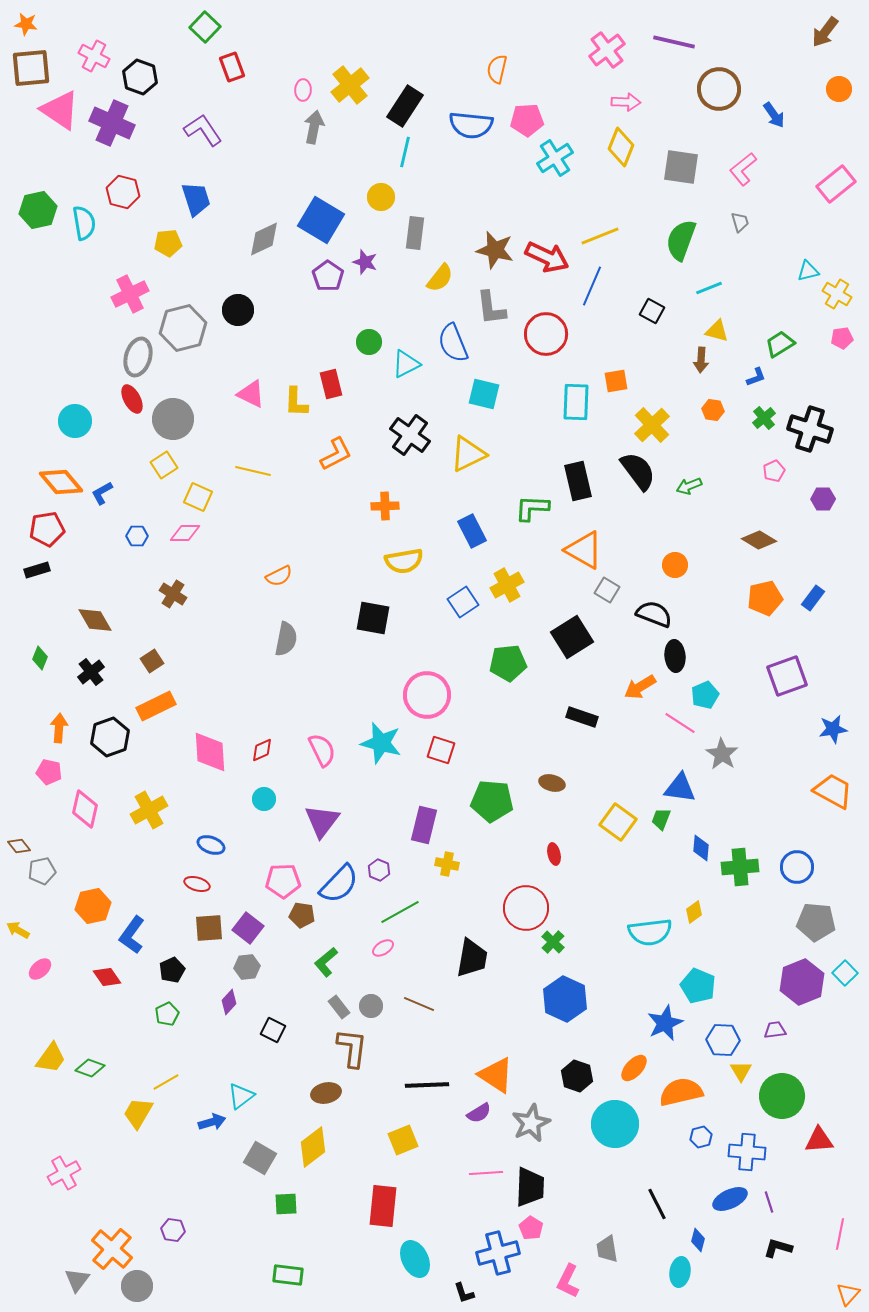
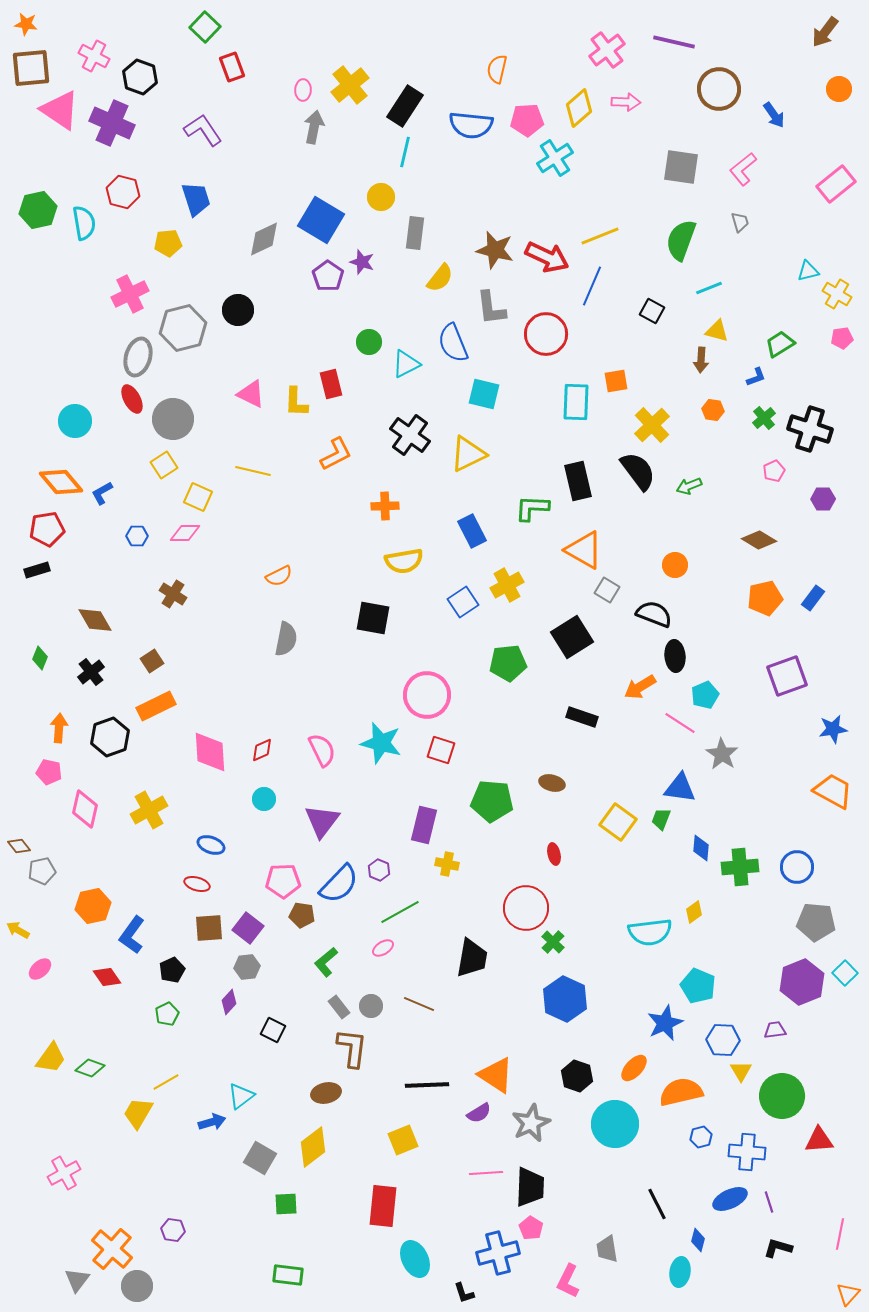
yellow diamond at (621, 147): moved 42 px left, 39 px up; rotated 27 degrees clockwise
purple star at (365, 262): moved 3 px left
